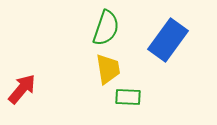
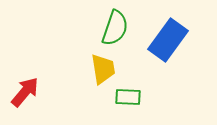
green semicircle: moved 9 px right
yellow trapezoid: moved 5 px left
red arrow: moved 3 px right, 3 px down
